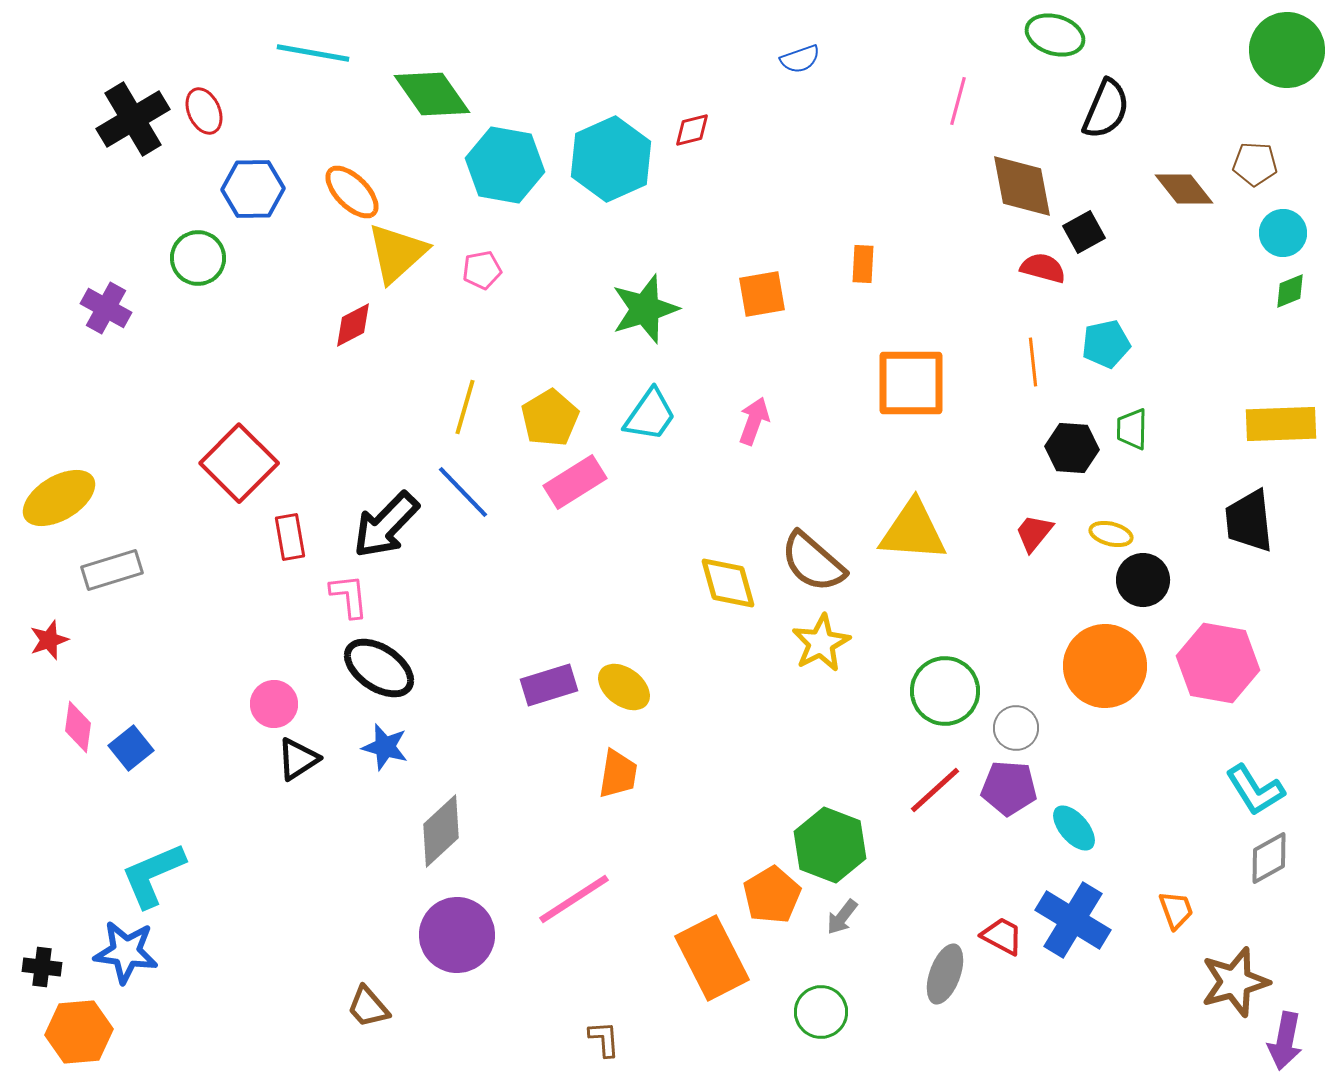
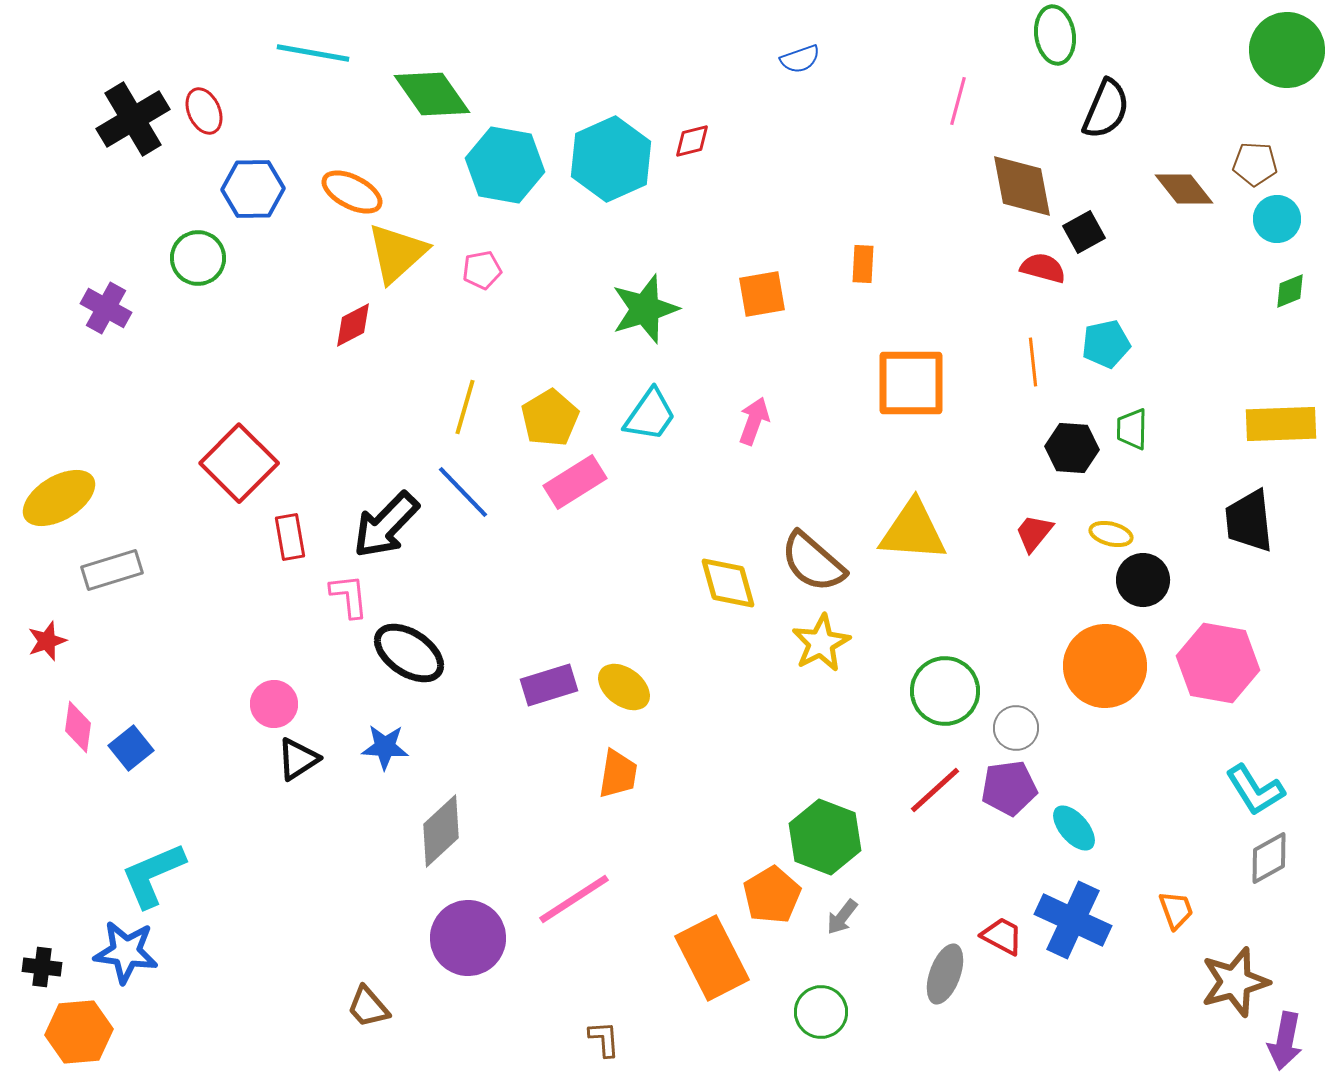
green ellipse at (1055, 35): rotated 64 degrees clockwise
red diamond at (692, 130): moved 11 px down
orange ellipse at (352, 192): rotated 18 degrees counterclockwise
cyan circle at (1283, 233): moved 6 px left, 14 px up
red star at (49, 640): moved 2 px left, 1 px down
black ellipse at (379, 668): moved 30 px right, 15 px up
blue star at (385, 747): rotated 12 degrees counterclockwise
purple pentagon at (1009, 788): rotated 12 degrees counterclockwise
green hexagon at (830, 845): moved 5 px left, 8 px up
blue cross at (1073, 920): rotated 6 degrees counterclockwise
purple circle at (457, 935): moved 11 px right, 3 px down
